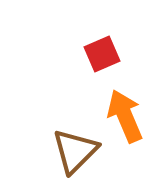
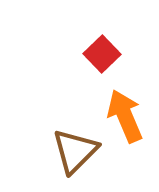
red square: rotated 21 degrees counterclockwise
